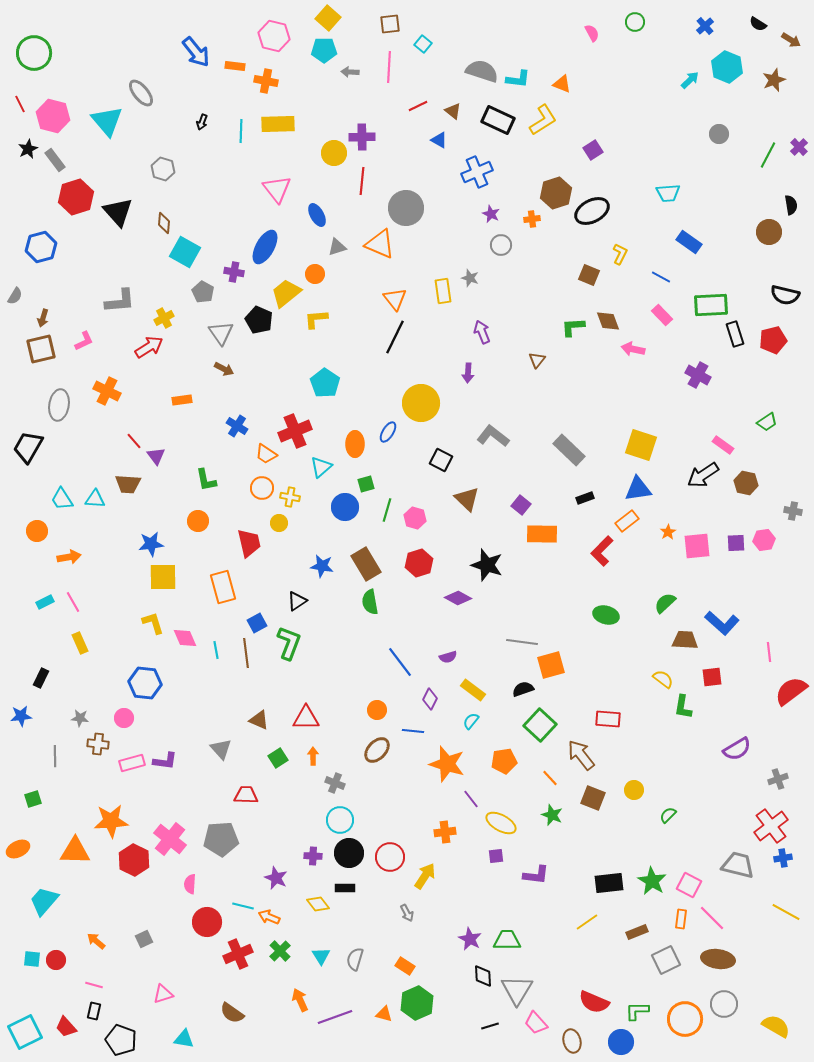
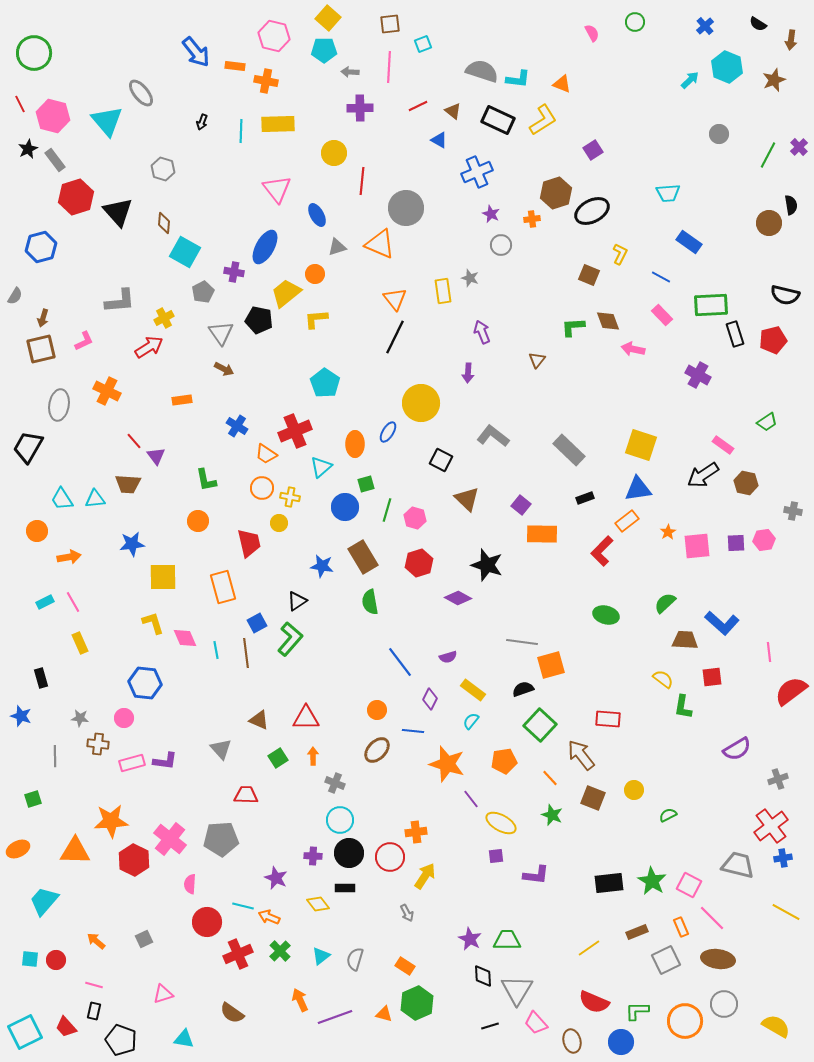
brown arrow at (791, 40): rotated 66 degrees clockwise
cyan square at (423, 44): rotated 30 degrees clockwise
purple cross at (362, 137): moved 2 px left, 29 px up
brown circle at (769, 232): moved 9 px up
gray pentagon at (203, 292): rotated 15 degrees clockwise
black pentagon at (259, 320): rotated 12 degrees counterclockwise
cyan triangle at (95, 499): rotated 10 degrees counterclockwise
blue star at (151, 544): moved 19 px left
brown rectangle at (366, 564): moved 3 px left, 7 px up
green L-shape at (289, 643): moved 1 px right, 4 px up; rotated 20 degrees clockwise
black rectangle at (41, 678): rotated 42 degrees counterclockwise
blue star at (21, 716): rotated 25 degrees clockwise
green semicircle at (668, 815): rotated 18 degrees clockwise
orange cross at (445, 832): moved 29 px left
orange rectangle at (681, 919): moved 8 px down; rotated 30 degrees counterclockwise
yellow line at (587, 922): moved 2 px right, 26 px down
cyan triangle at (321, 956): rotated 24 degrees clockwise
cyan square at (32, 959): moved 2 px left
orange circle at (685, 1019): moved 2 px down
